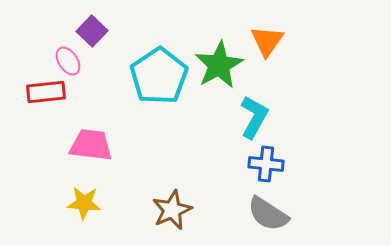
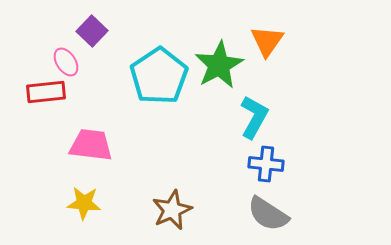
pink ellipse: moved 2 px left, 1 px down
